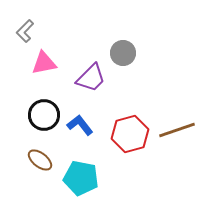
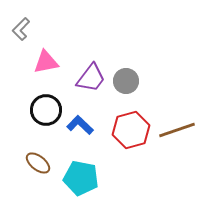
gray L-shape: moved 4 px left, 2 px up
gray circle: moved 3 px right, 28 px down
pink triangle: moved 2 px right, 1 px up
purple trapezoid: rotated 8 degrees counterclockwise
black circle: moved 2 px right, 5 px up
blue L-shape: rotated 8 degrees counterclockwise
red hexagon: moved 1 px right, 4 px up
brown ellipse: moved 2 px left, 3 px down
